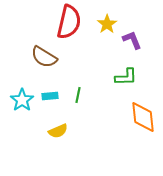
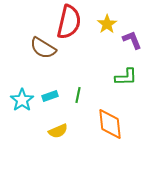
brown semicircle: moved 1 px left, 9 px up
cyan rectangle: rotated 14 degrees counterclockwise
orange diamond: moved 33 px left, 7 px down
